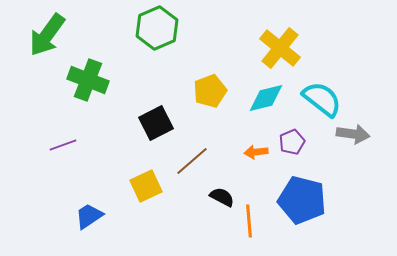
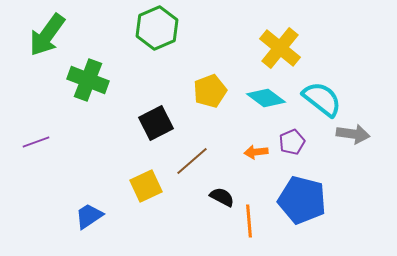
cyan diamond: rotated 51 degrees clockwise
purple line: moved 27 px left, 3 px up
